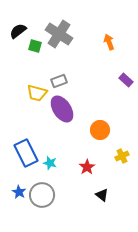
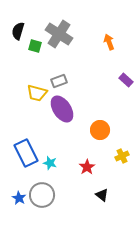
black semicircle: rotated 36 degrees counterclockwise
blue star: moved 6 px down
